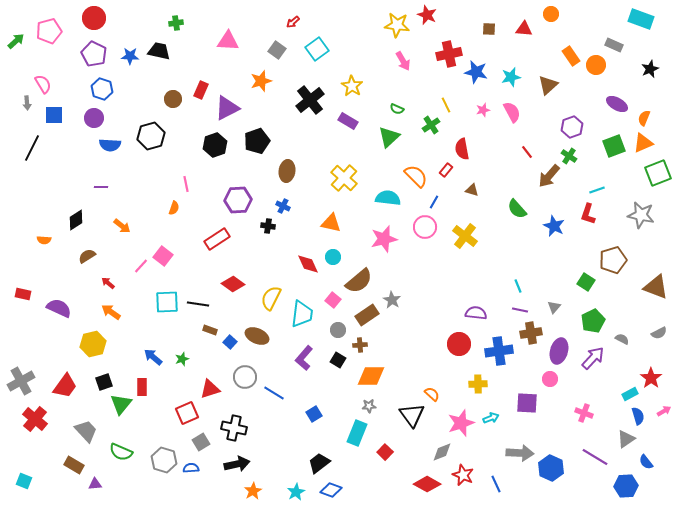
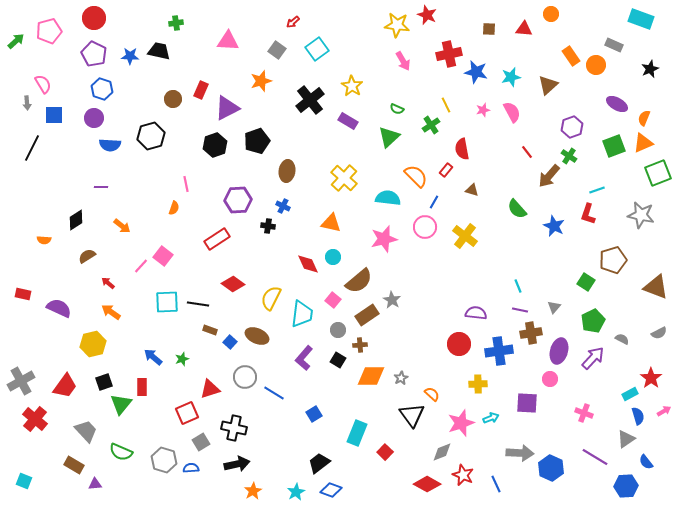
gray star at (369, 406): moved 32 px right, 28 px up; rotated 24 degrees counterclockwise
